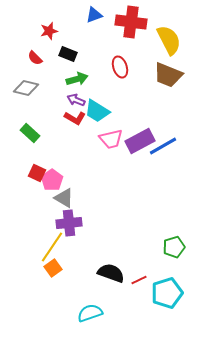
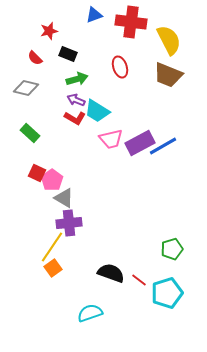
purple rectangle: moved 2 px down
green pentagon: moved 2 px left, 2 px down
red line: rotated 63 degrees clockwise
